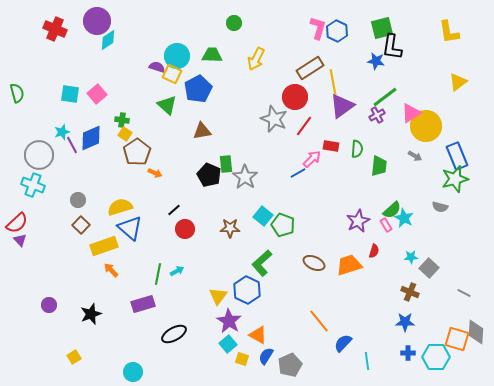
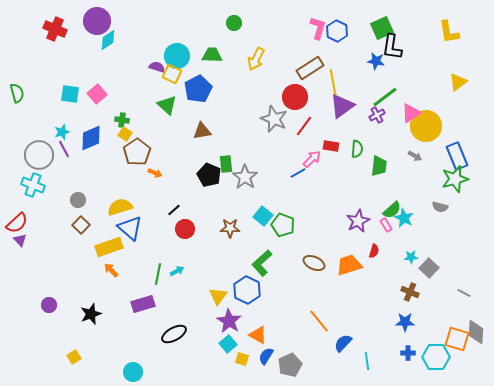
green square at (382, 28): rotated 10 degrees counterclockwise
purple line at (72, 145): moved 8 px left, 4 px down
yellow rectangle at (104, 246): moved 5 px right, 1 px down
